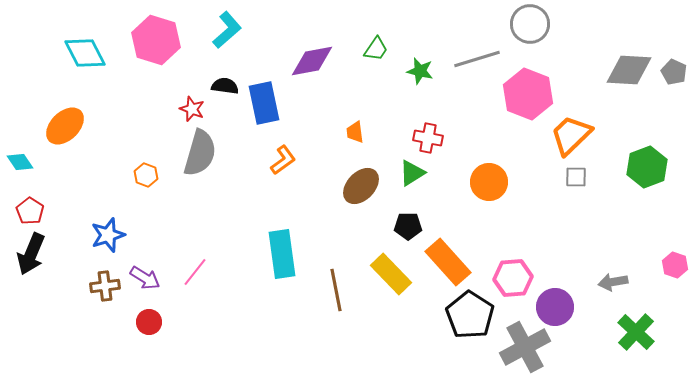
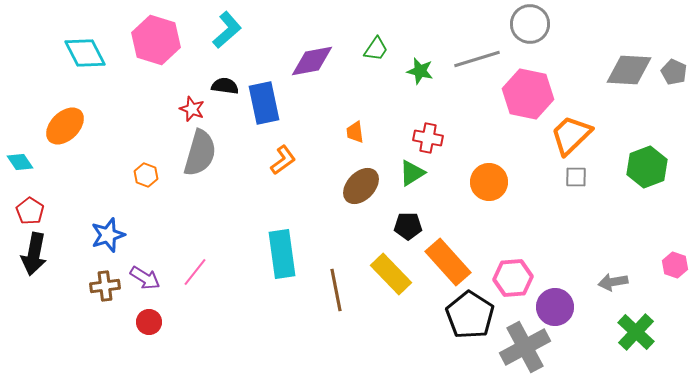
pink hexagon at (528, 94): rotated 9 degrees counterclockwise
black arrow at (31, 254): moved 3 px right; rotated 12 degrees counterclockwise
